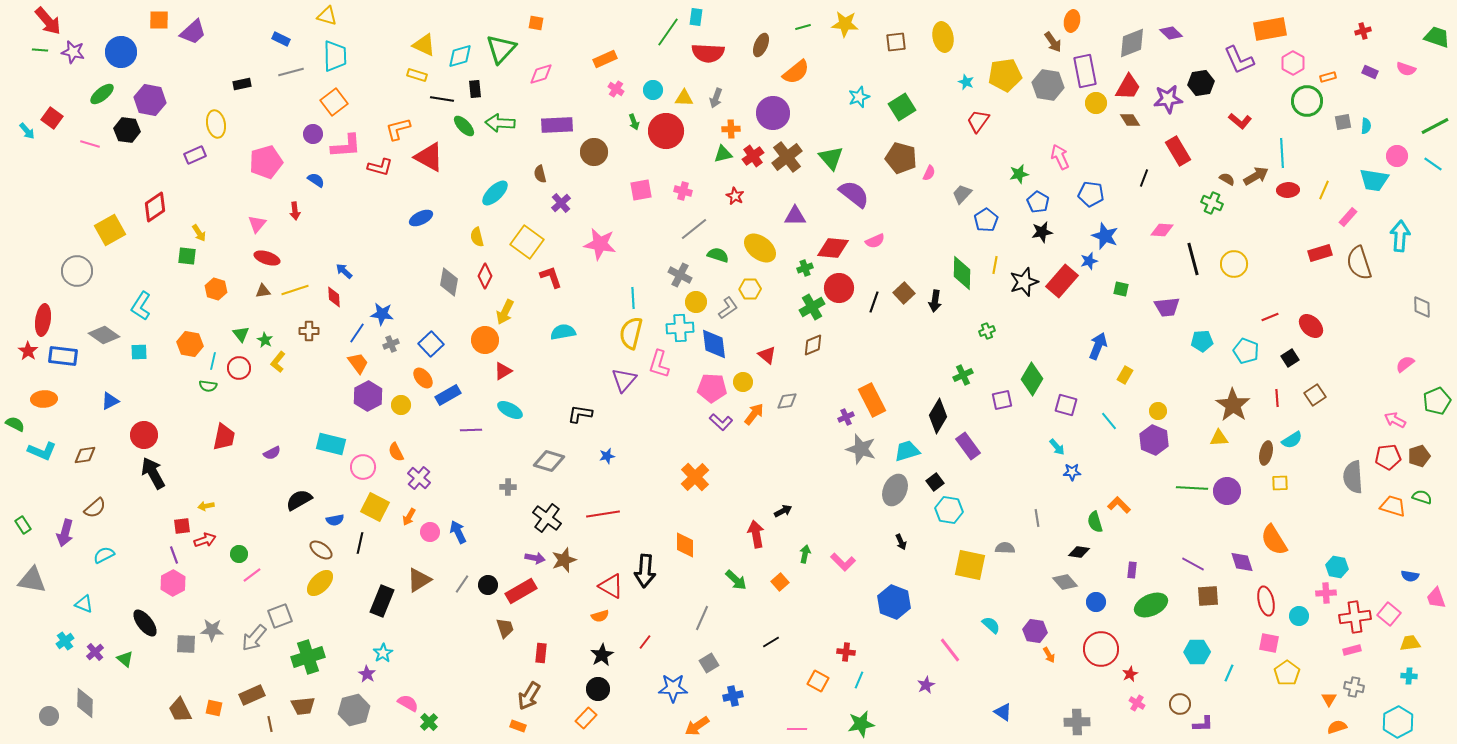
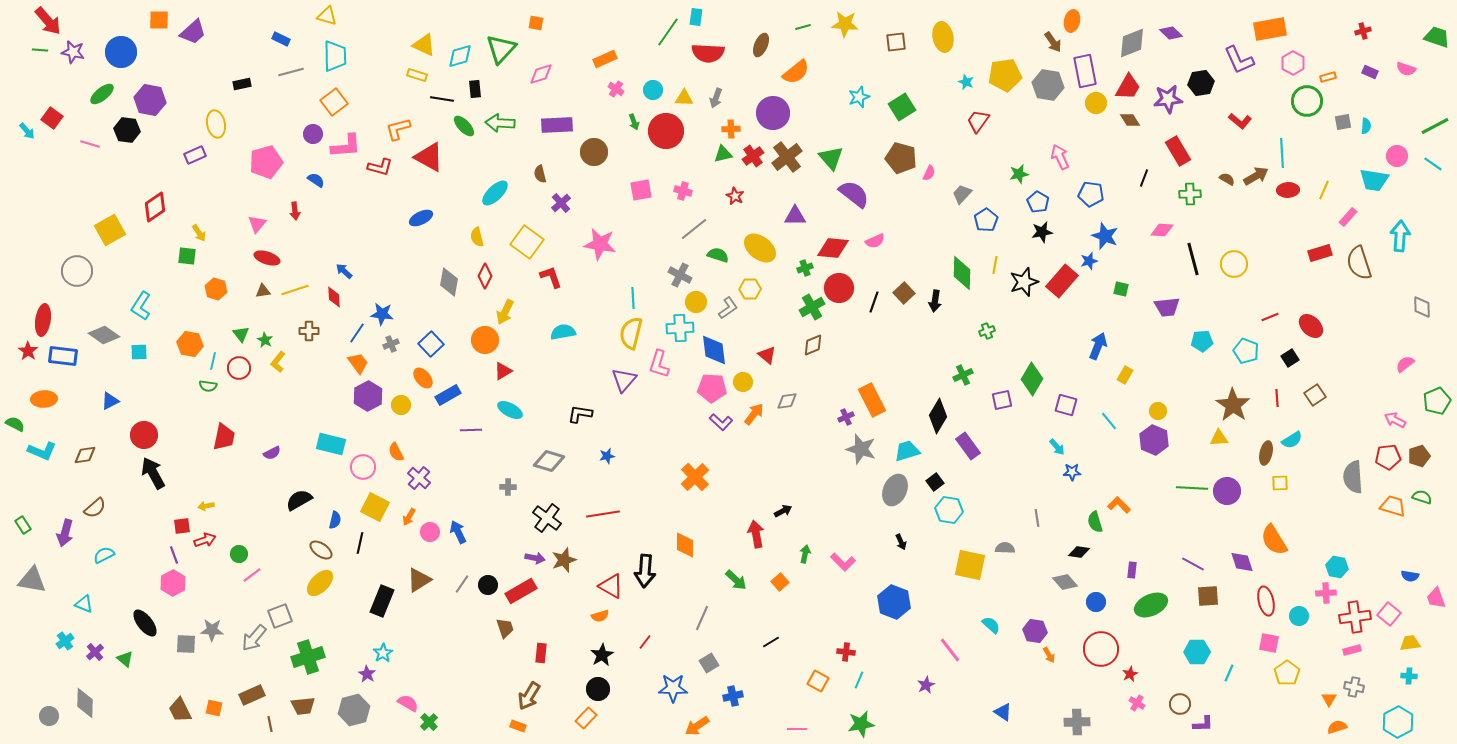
green cross at (1212, 203): moved 22 px left, 9 px up; rotated 25 degrees counterclockwise
blue diamond at (714, 344): moved 6 px down
blue semicircle at (335, 520): rotated 66 degrees counterclockwise
